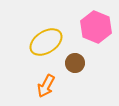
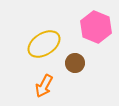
yellow ellipse: moved 2 px left, 2 px down
orange arrow: moved 2 px left
